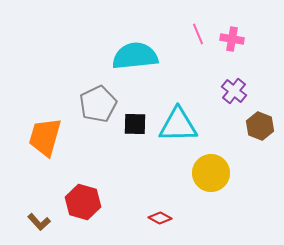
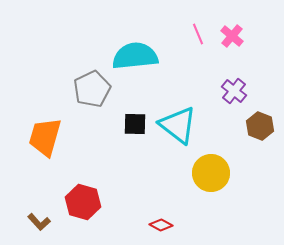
pink cross: moved 3 px up; rotated 30 degrees clockwise
gray pentagon: moved 6 px left, 15 px up
cyan triangle: rotated 39 degrees clockwise
red diamond: moved 1 px right, 7 px down
